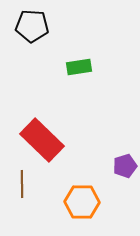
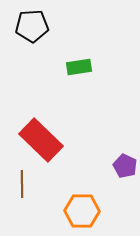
black pentagon: rotated 8 degrees counterclockwise
red rectangle: moved 1 px left
purple pentagon: rotated 30 degrees counterclockwise
orange hexagon: moved 9 px down
